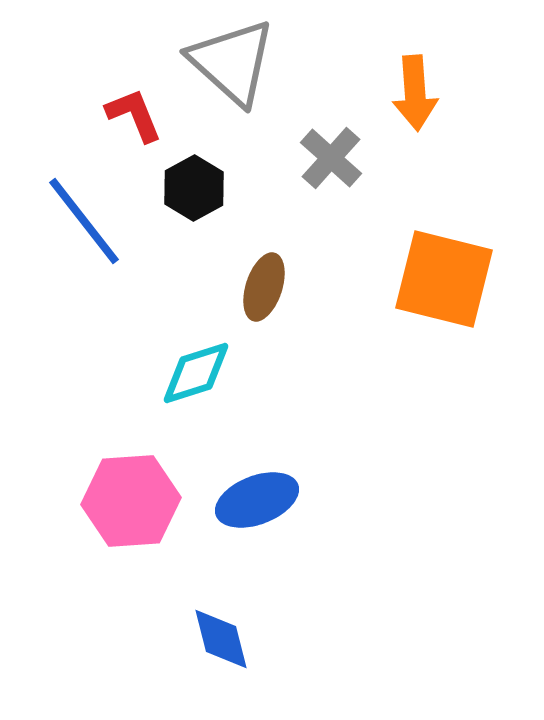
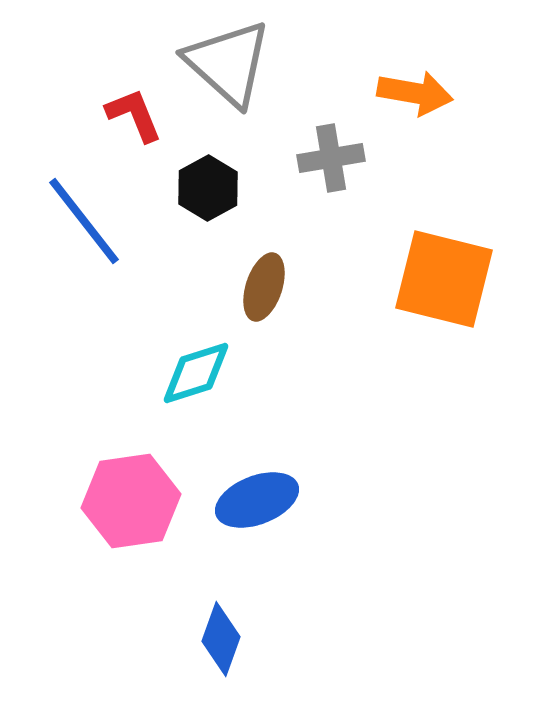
gray triangle: moved 4 px left, 1 px down
orange arrow: rotated 76 degrees counterclockwise
gray cross: rotated 38 degrees clockwise
black hexagon: moved 14 px right
pink hexagon: rotated 4 degrees counterclockwise
blue diamond: rotated 34 degrees clockwise
